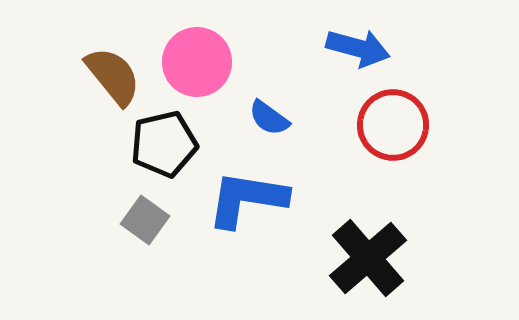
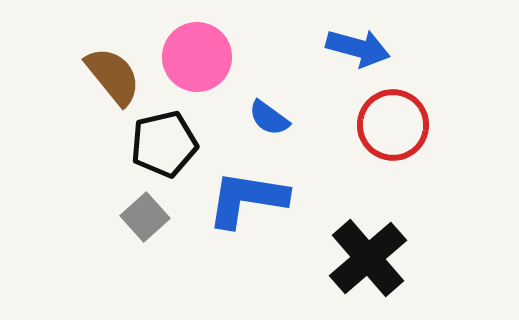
pink circle: moved 5 px up
gray square: moved 3 px up; rotated 12 degrees clockwise
